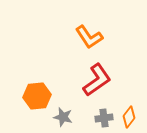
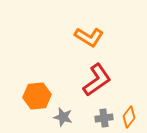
orange L-shape: rotated 24 degrees counterclockwise
